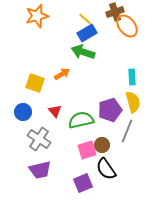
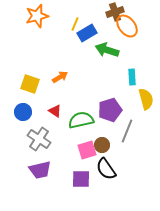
yellow line: moved 10 px left, 5 px down; rotated 72 degrees clockwise
green arrow: moved 24 px right, 2 px up
orange arrow: moved 2 px left, 3 px down
yellow square: moved 5 px left, 1 px down
yellow semicircle: moved 13 px right, 3 px up
red triangle: rotated 16 degrees counterclockwise
purple square: moved 2 px left, 4 px up; rotated 24 degrees clockwise
